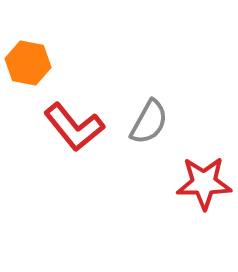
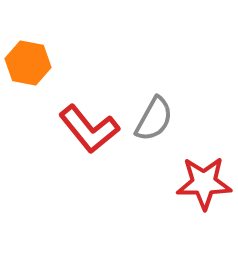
gray semicircle: moved 5 px right, 3 px up
red L-shape: moved 15 px right, 2 px down
